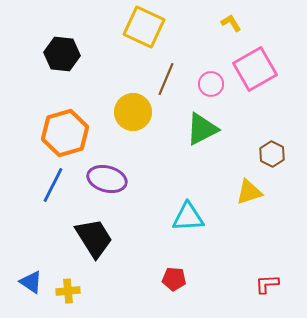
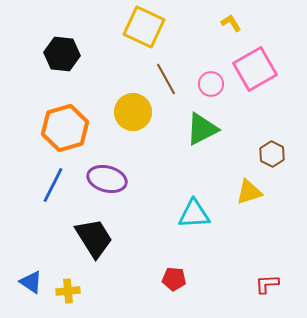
brown line: rotated 52 degrees counterclockwise
orange hexagon: moved 5 px up
cyan triangle: moved 6 px right, 3 px up
